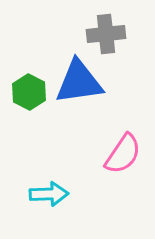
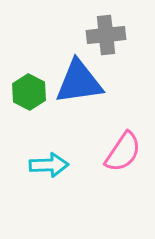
gray cross: moved 1 px down
pink semicircle: moved 2 px up
cyan arrow: moved 29 px up
